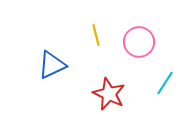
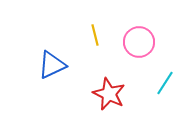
yellow line: moved 1 px left
